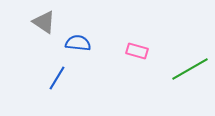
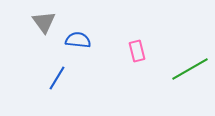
gray triangle: rotated 20 degrees clockwise
blue semicircle: moved 3 px up
pink rectangle: rotated 60 degrees clockwise
